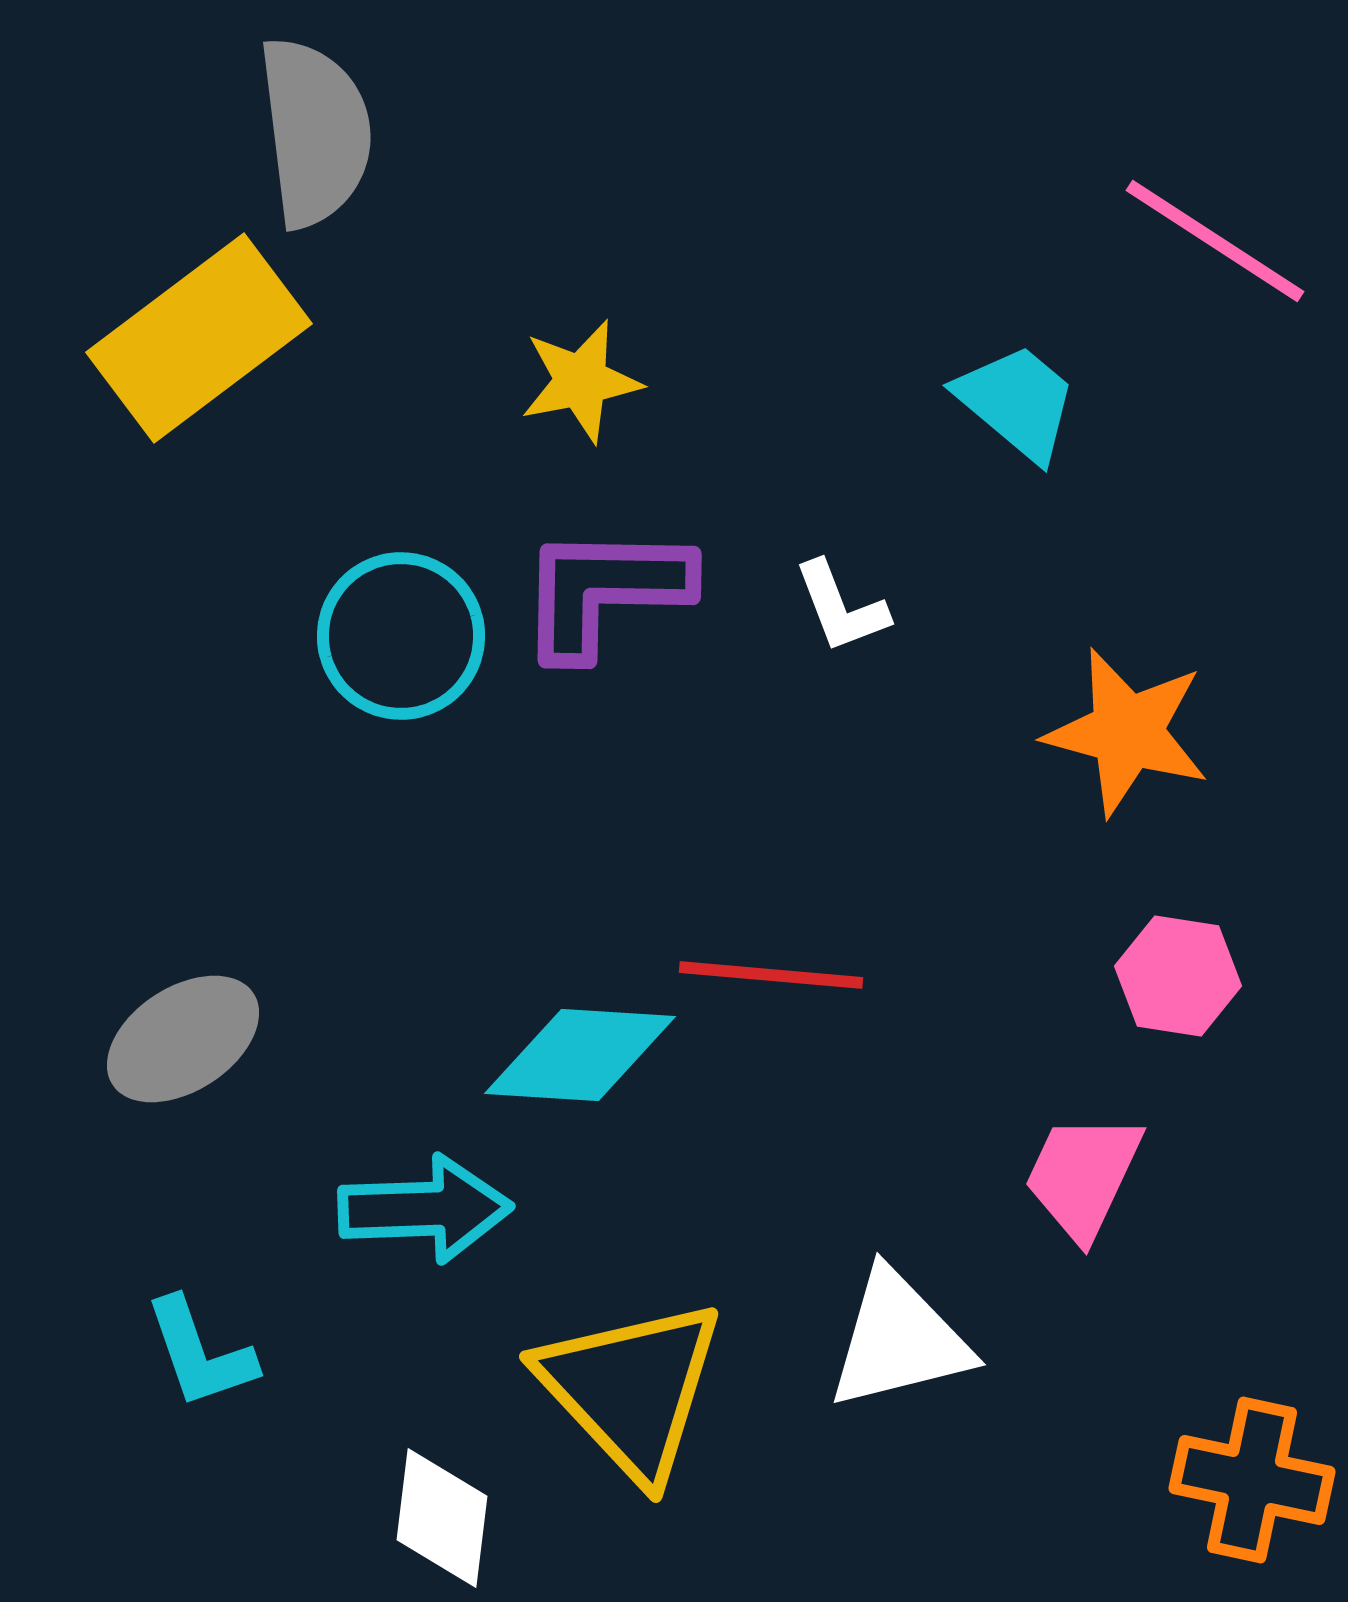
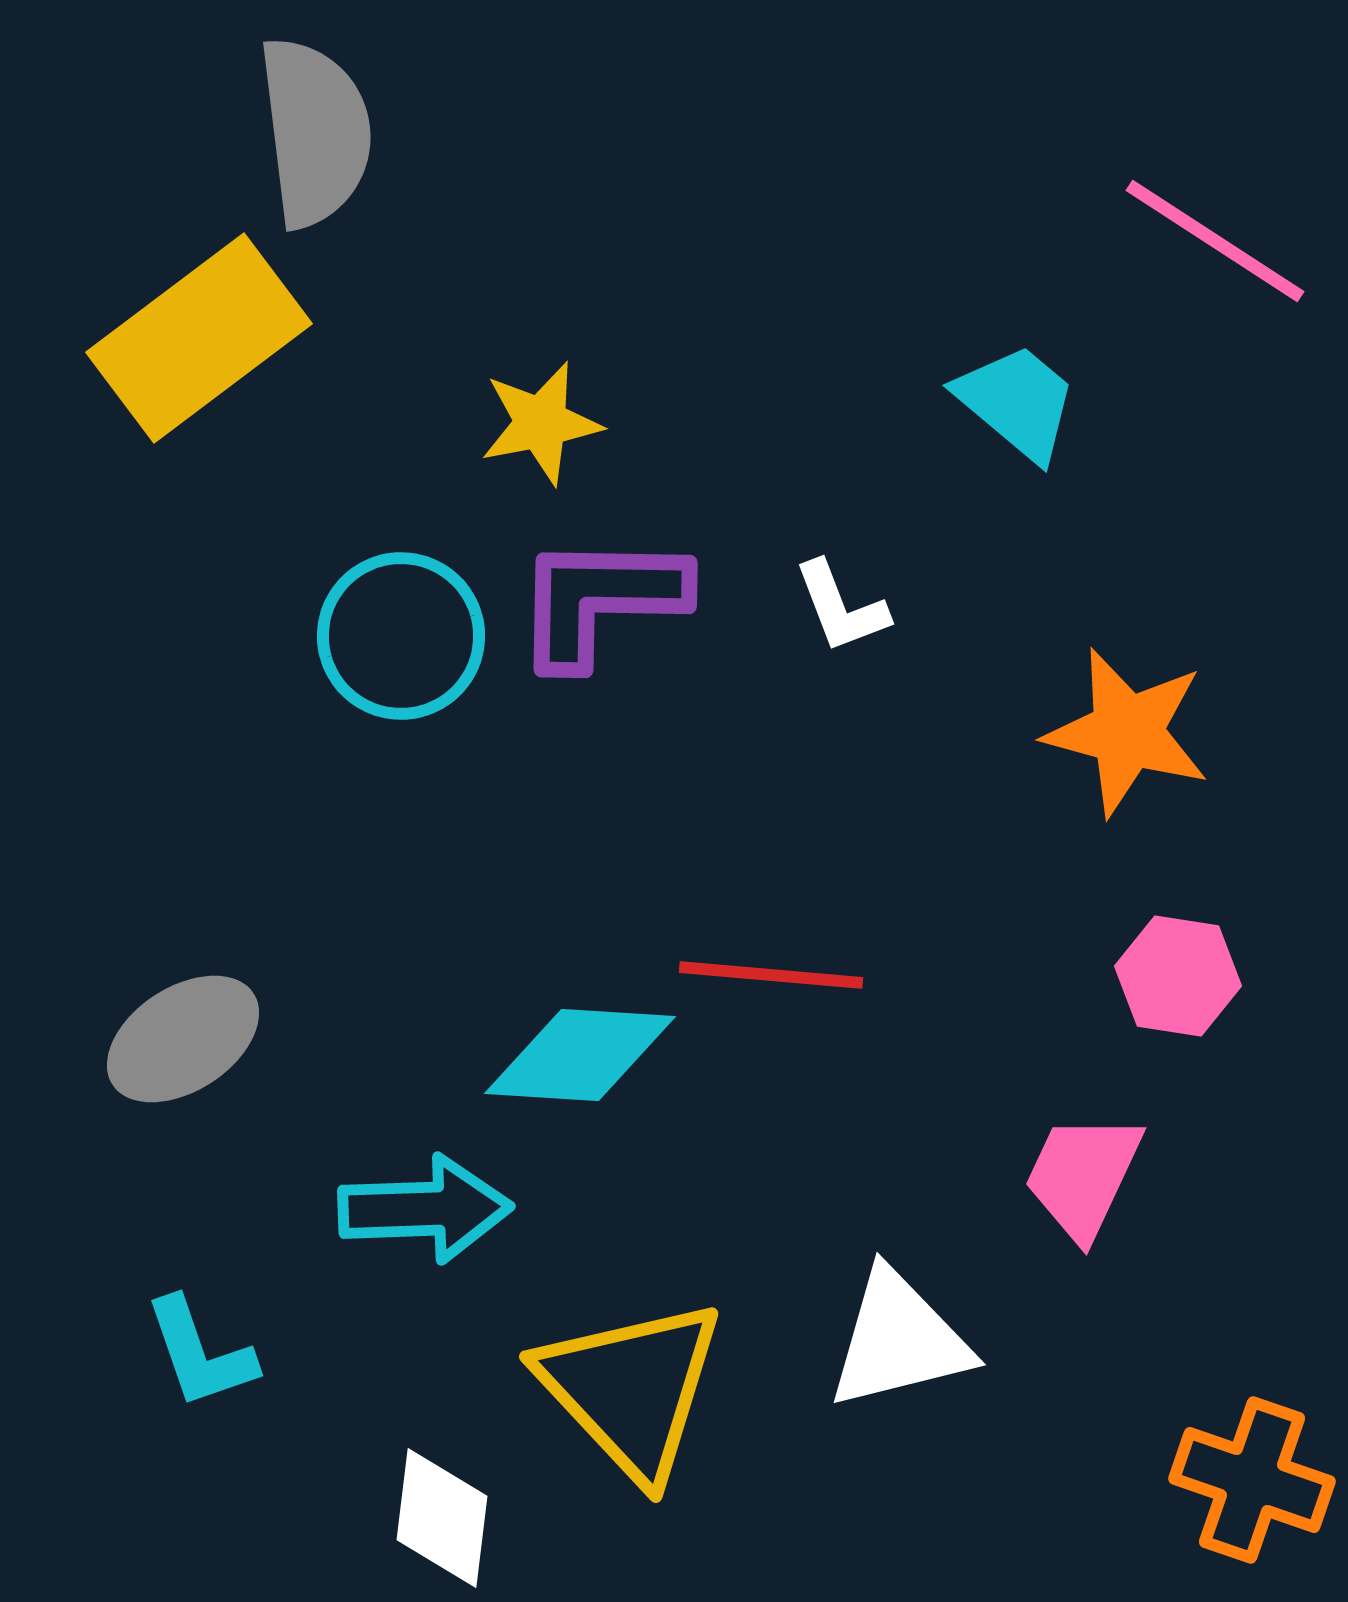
yellow star: moved 40 px left, 42 px down
purple L-shape: moved 4 px left, 9 px down
orange cross: rotated 7 degrees clockwise
